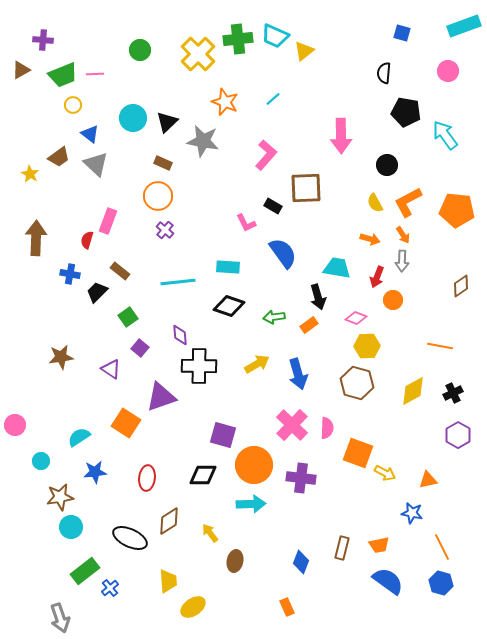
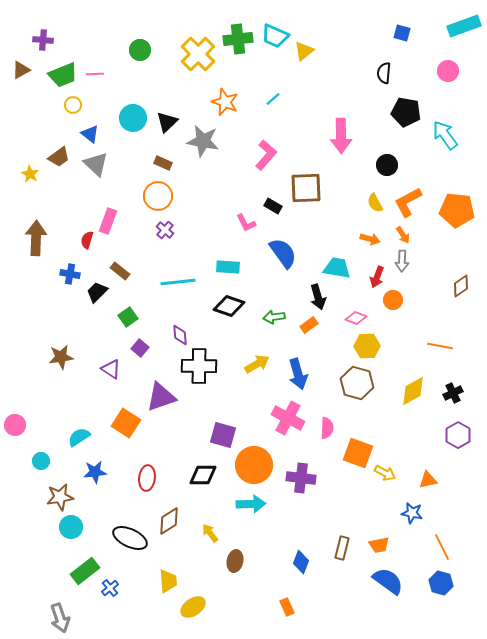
pink cross at (292, 425): moved 4 px left, 7 px up; rotated 16 degrees counterclockwise
